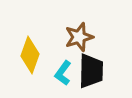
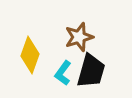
black trapezoid: rotated 15 degrees clockwise
